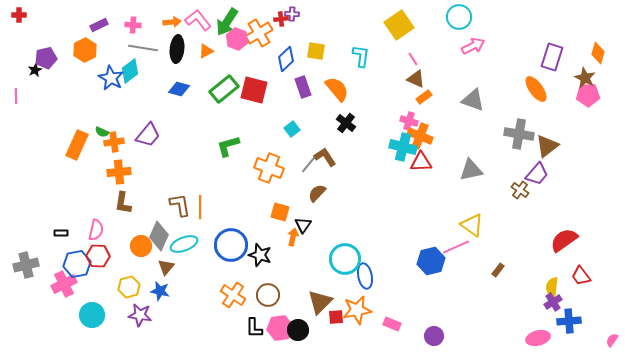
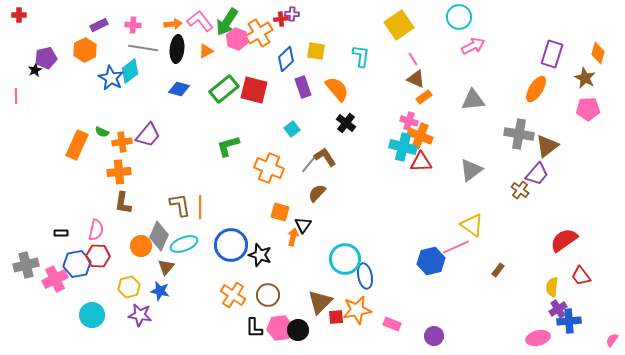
pink L-shape at (198, 20): moved 2 px right, 1 px down
orange arrow at (172, 22): moved 1 px right, 2 px down
purple rectangle at (552, 57): moved 3 px up
orange ellipse at (536, 89): rotated 68 degrees clockwise
pink pentagon at (588, 95): moved 14 px down
gray triangle at (473, 100): rotated 25 degrees counterclockwise
orange cross at (114, 142): moved 8 px right
gray triangle at (471, 170): rotated 25 degrees counterclockwise
pink cross at (64, 284): moved 9 px left, 5 px up
purple cross at (553, 302): moved 5 px right, 7 px down
